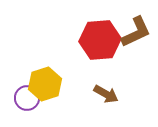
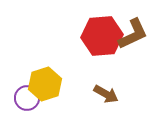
brown L-shape: moved 3 px left, 2 px down
red hexagon: moved 2 px right, 4 px up
